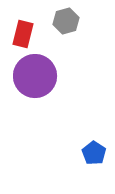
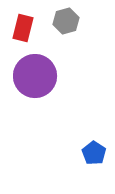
red rectangle: moved 6 px up
